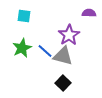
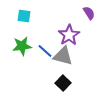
purple semicircle: rotated 56 degrees clockwise
green star: moved 2 px up; rotated 18 degrees clockwise
